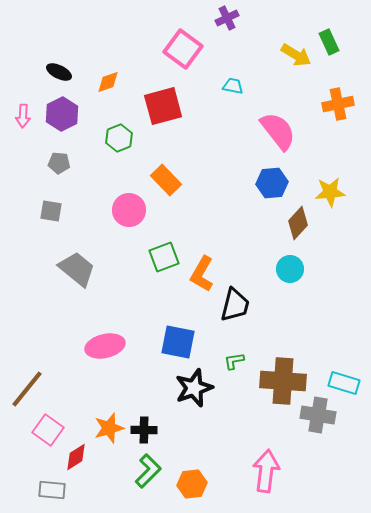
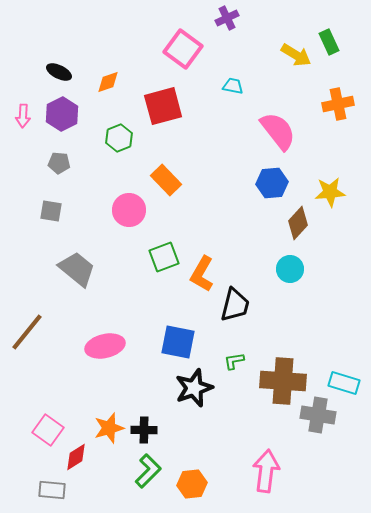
brown line at (27, 389): moved 57 px up
